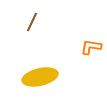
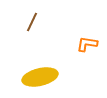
orange L-shape: moved 4 px left, 3 px up
